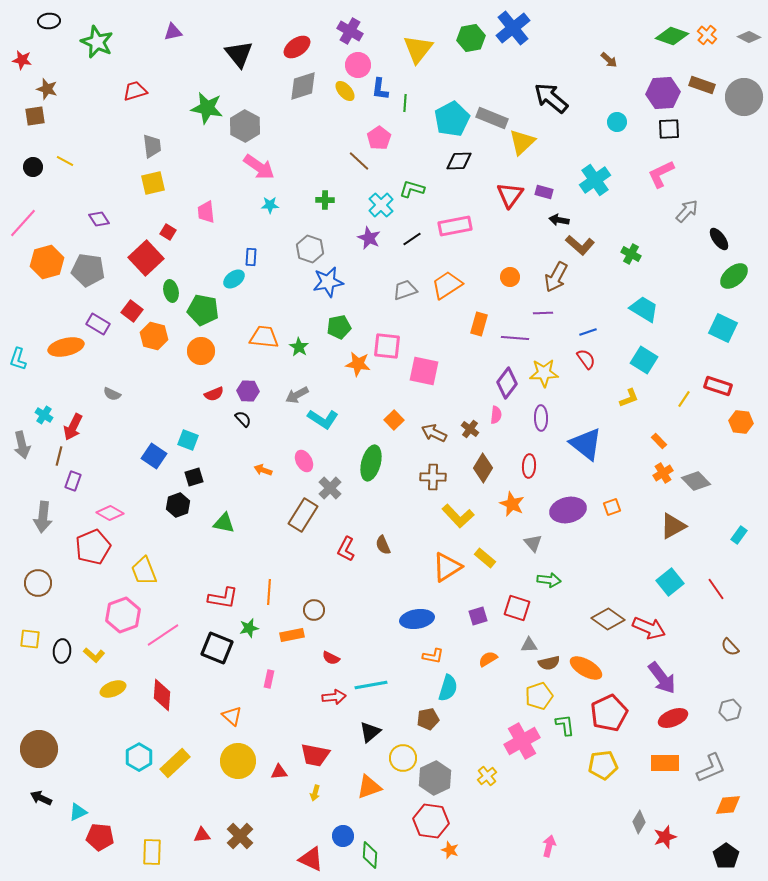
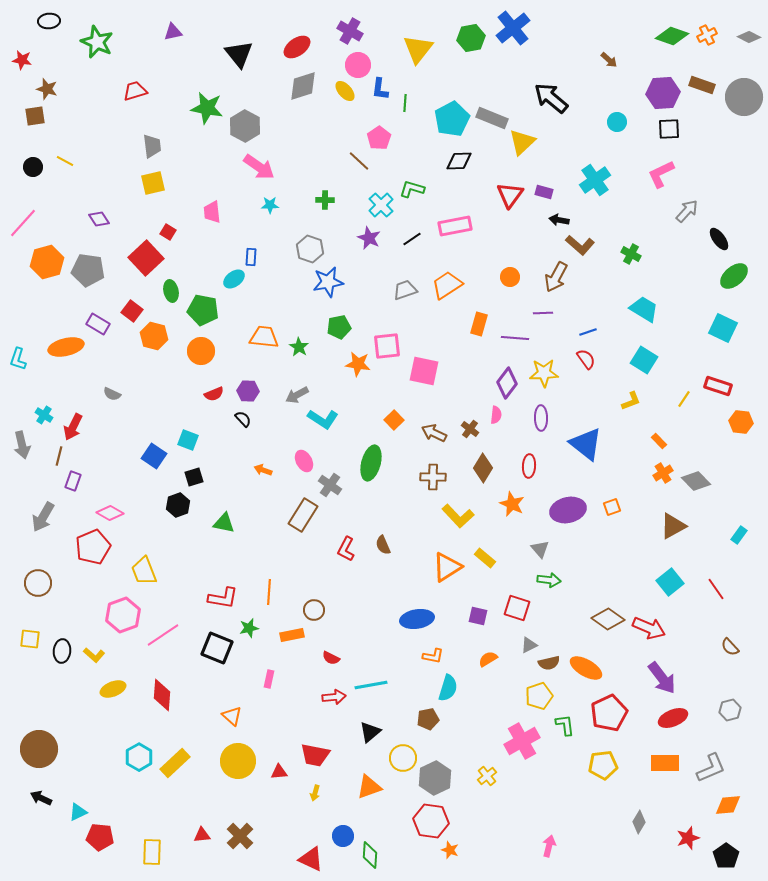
orange cross at (707, 35): rotated 24 degrees clockwise
pink trapezoid at (206, 212): moved 6 px right
pink square at (387, 346): rotated 12 degrees counterclockwise
yellow L-shape at (629, 398): moved 2 px right, 3 px down
gray cross at (330, 488): moved 3 px up; rotated 10 degrees counterclockwise
gray arrow at (43, 517): rotated 24 degrees clockwise
gray triangle at (533, 543): moved 7 px right, 6 px down
purple square at (478, 616): rotated 30 degrees clockwise
gray triangle at (529, 645): rotated 24 degrees counterclockwise
red star at (665, 837): moved 23 px right, 1 px down
